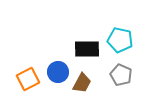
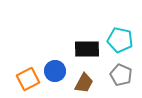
blue circle: moved 3 px left, 1 px up
brown trapezoid: moved 2 px right
